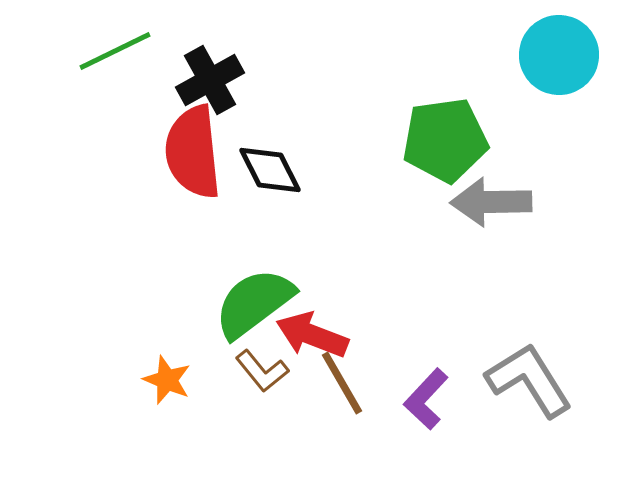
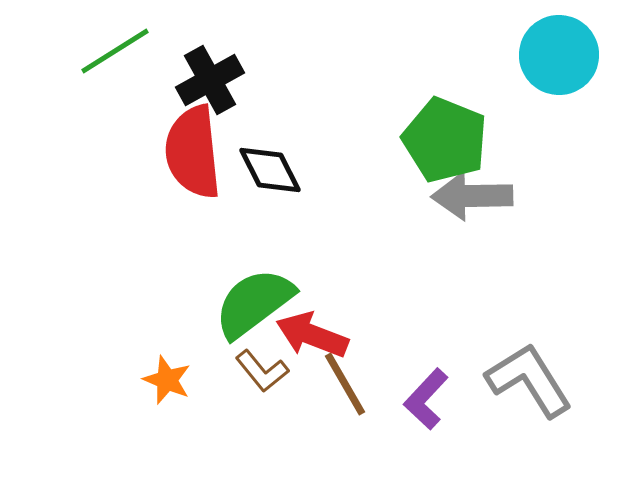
green line: rotated 6 degrees counterclockwise
green pentagon: rotated 30 degrees clockwise
gray arrow: moved 19 px left, 6 px up
brown line: moved 3 px right, 1 px down
